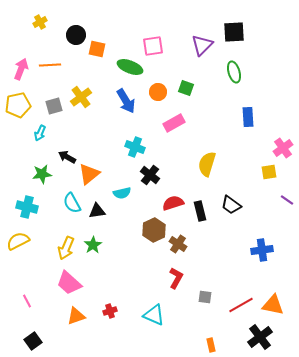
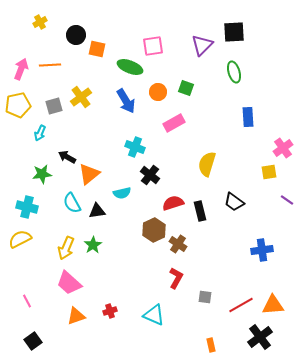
black trapezoid at (231, 205): moved 3 px right, 3 px up
yellow semicircle at (18, 241): moved 2 px right, 2 px up
orange triangle at (273, 305): rotated 15 degrees counterclockwise
